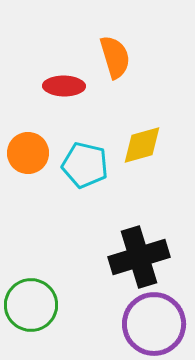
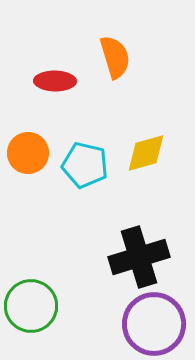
red ellipse: moved 9 px left, 5 px up
yellow diamond: moved 4 px right, 8 px down
green circle: moved 1 px down
